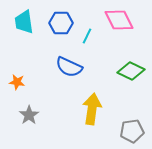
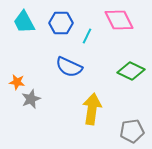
cyan trapezoid: rotated 20 degrees counterclockwise
gray star: moved 2 px right, 16 px up; rotated 12 degrees clockwise
